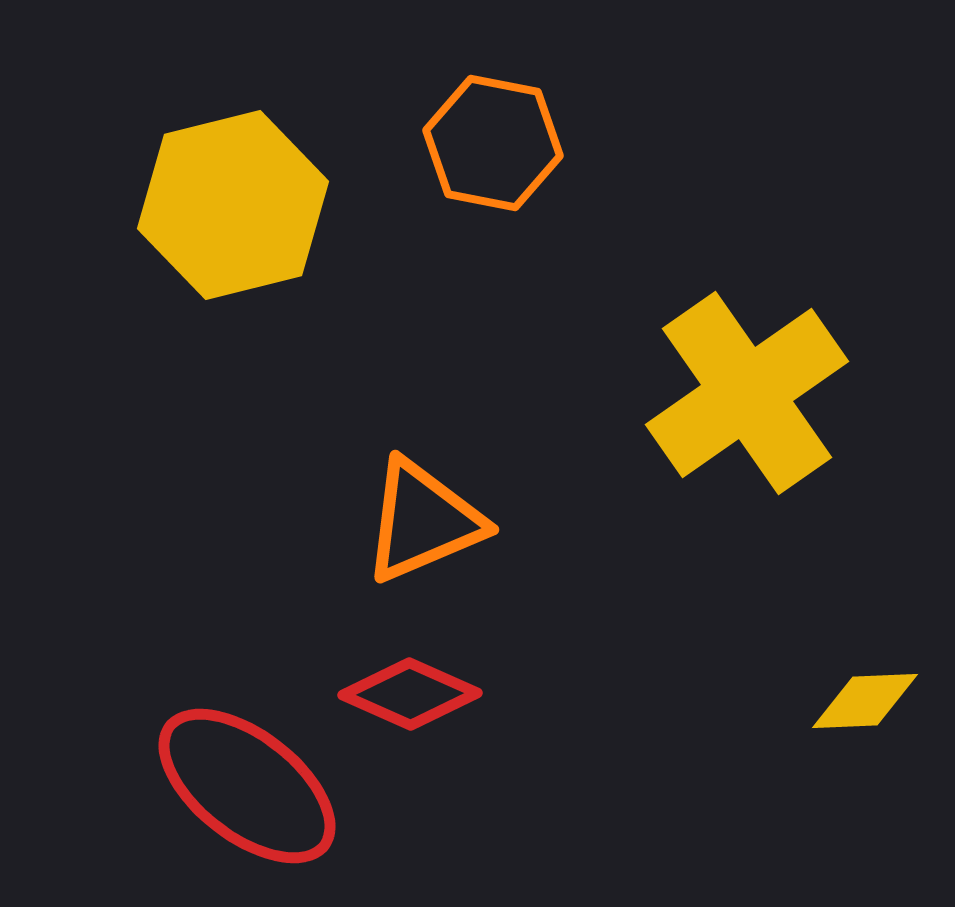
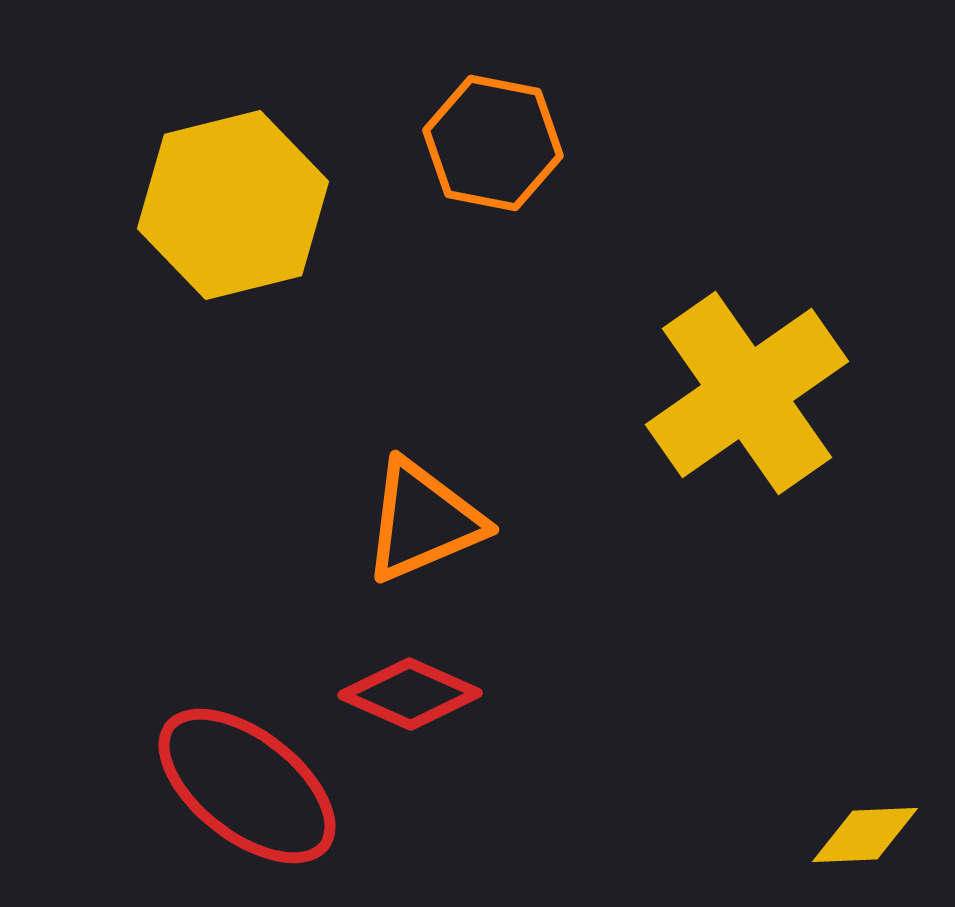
yellow diamond: moved 134 px down
